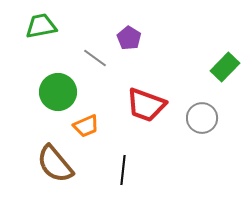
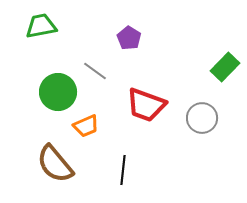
gray line: moved 13 px down
